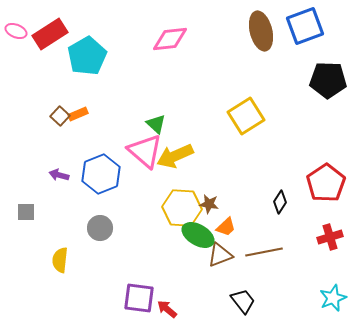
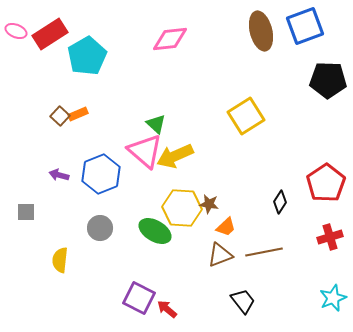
green ellipse: moved 43 px left, 4 px up
purple square: rotated 20 degrees clockwise
